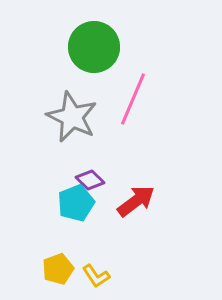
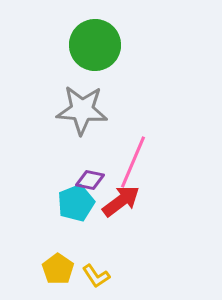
green circle: moved 1 px right, 2 px up
pink line: moved 63 px down
gray star: moved 10 px right, 7 px up; rotated 21 degrees counterclockwise
purple diamond: rotated 32 degrees counterclockwise
red arrow: moved 15 px left
yellow pentagon: rotated 16 degrees counterclockwise
